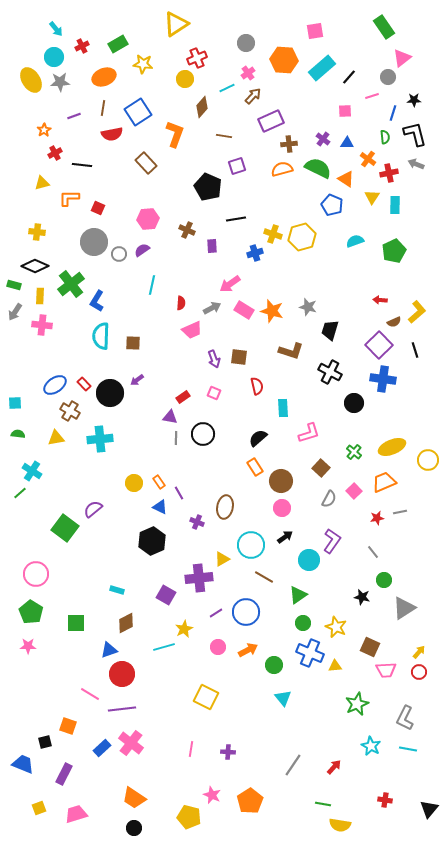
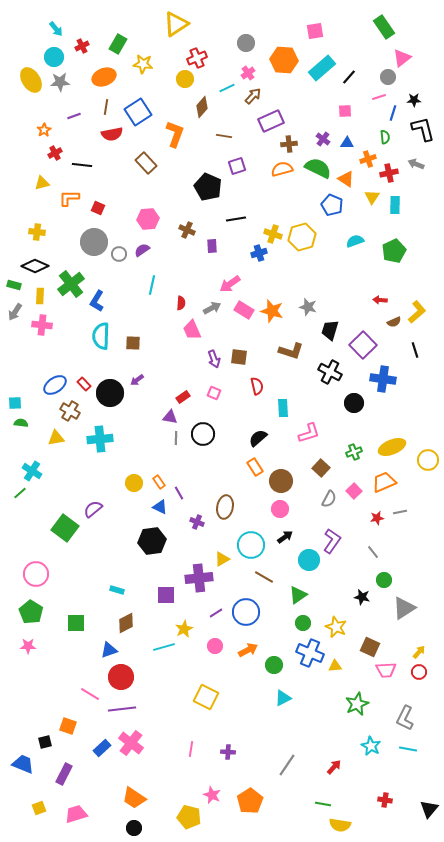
green rectangle at (118, 44): rotated 30 degrees counterclockwise
pink line at (372, 96): moved 7 px right, 1 px down
brown line at (103, 108): moved 3 px right, 1 px up
black L-shape at (415, 134): moved 8 px right, 5 px up
orange cross at (368, 159): rotated 35 degrees clockwise
blue cross at (255, 253): moved 4 px right
pink trapezoid at (192, 330): rotated 90 degrees clockwise
purple square at (379, 345): moved 16 px left
green semicircle at (18, 434): moved 3 px right, 11 px up
green cross at (354, 452): rotated 28 degrees clockwise
pink circle at (282, 508): moved 2 px left, 1 px down
black hexagon at (152, 541): rotated 16 degrees clockwise
purple square at (166, 595): rotated 30 degrees counterclockwise
pink circle at (218, 647): moved 3 px left, 1 px up
red circle at (122, 674): moved 1 px left, 3 px down
cyan triangle at (283, 698): rotated 42 degrees clockwise
gray line at (293, 765): moved 6 px left
